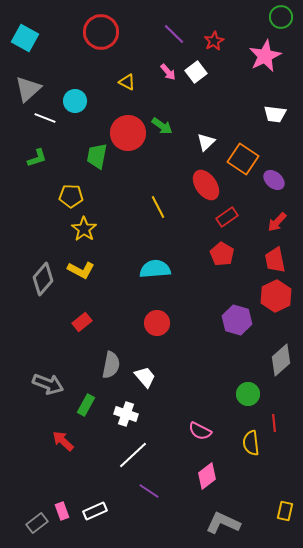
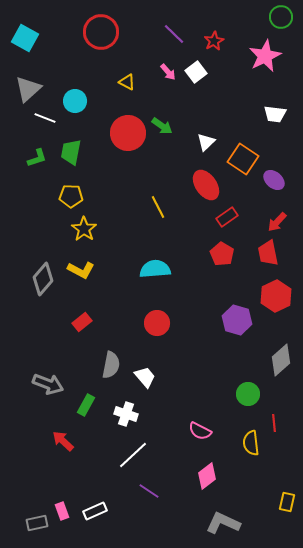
green trapezoid at (97, 156): moved 26 px left, 4 px up
red trapezoid at (275, 260): moved 7 px left, 7 px up
yellow rectangle at (285, 511): moved 2 px right, 9 px up
gray rectangle at (37, 523): rotated 25 degrees clockwise
